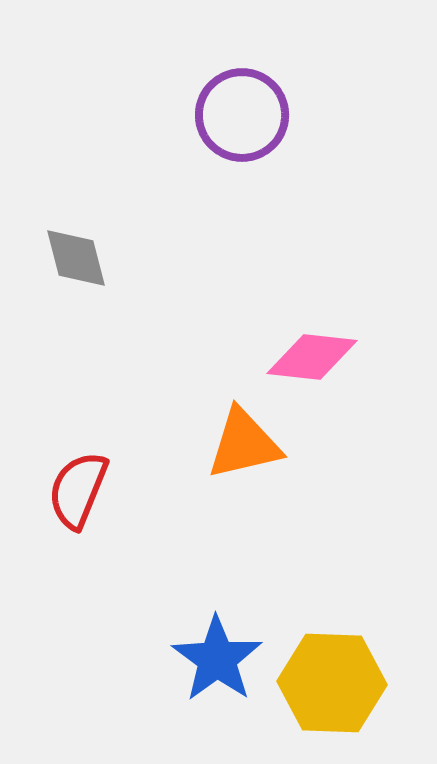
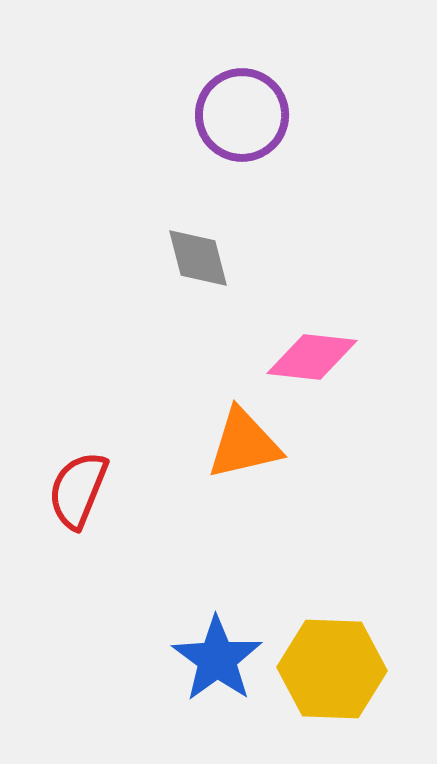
gray diamond: moved 122 px right
yellow hexagon: moved 14 px up
